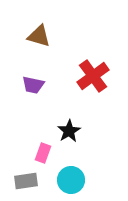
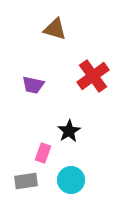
brown triangle: moved 16 px right, 7 px up
